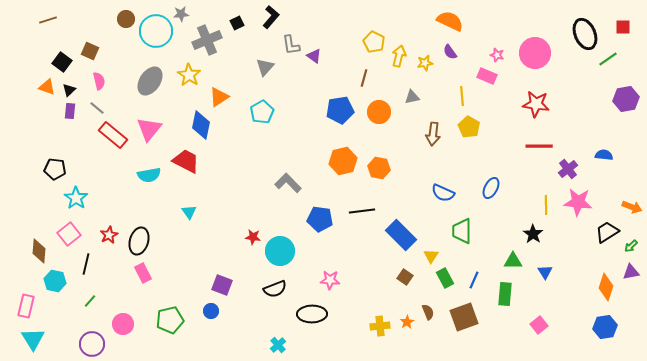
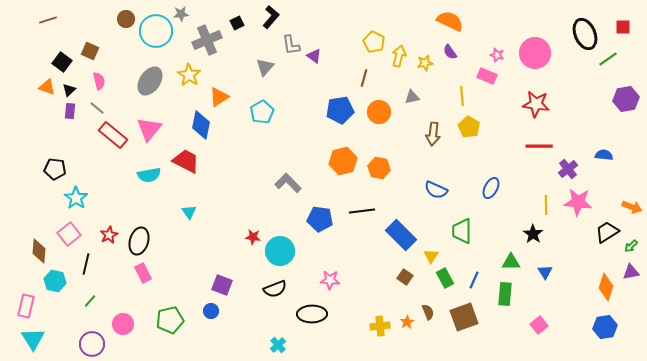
blue semicircle at (443, 193): moved 7 px left, 3 px up
green triangle at (513, 261): moved 2 px left, 1 px down
